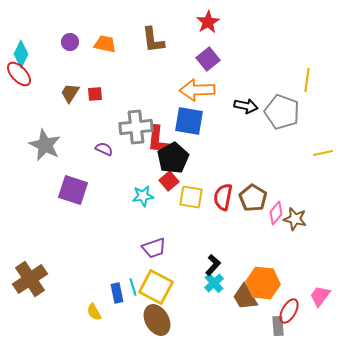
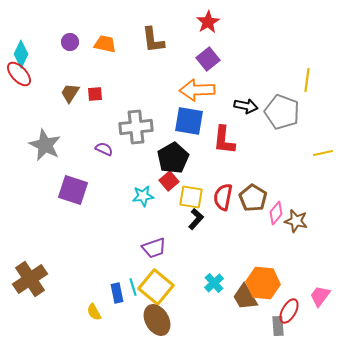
red L-shape at (158, 140): moved 66 px right
brown star at (295, 219): moved 1 px right, 2 px down
black L-shape at (213, 265): moved 17 px left, 46 px up
yellow square at (156, 287): rotated 12 degrees clockwise
